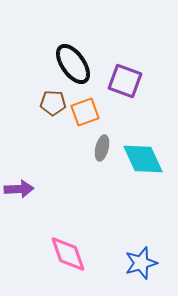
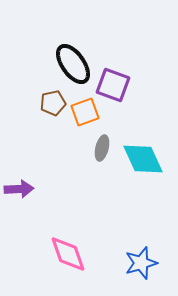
purple square: moved 12 px left, 4 px down
brown pentagon: rotated 15 degrees counterclockwise
